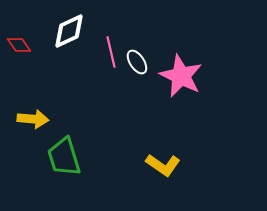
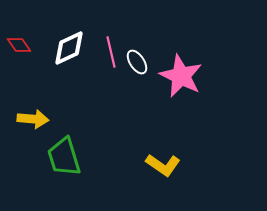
white diamond: moved 17 px down
